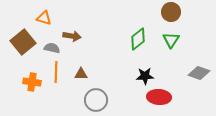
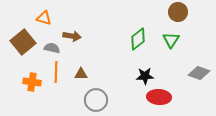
brown circle: moved 7 px right
